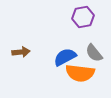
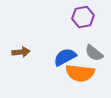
gray semicircle: rotated 12 degrees counterclockwise
